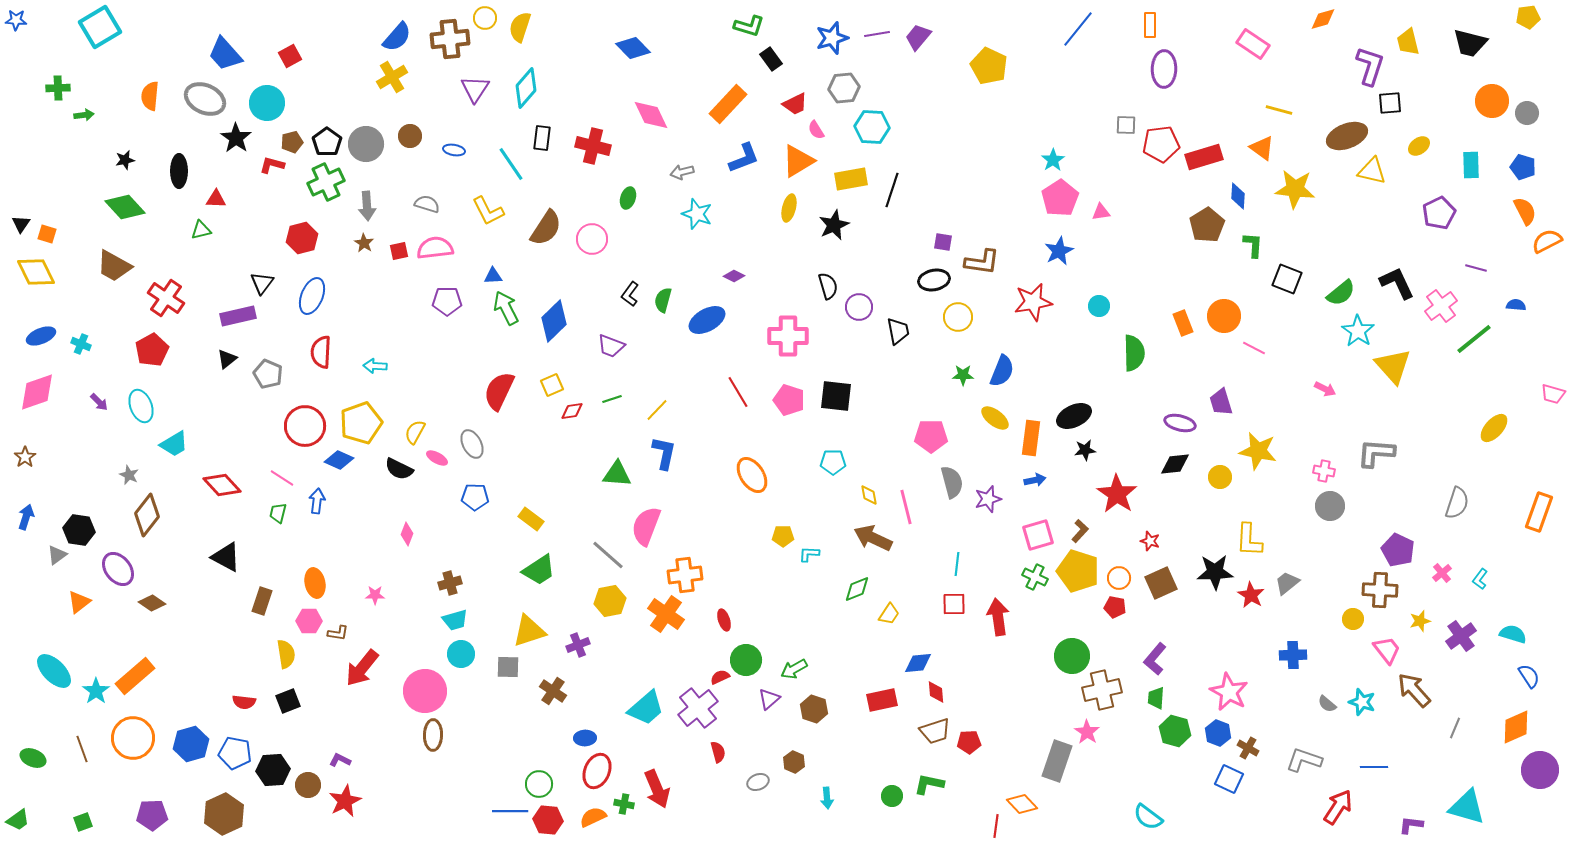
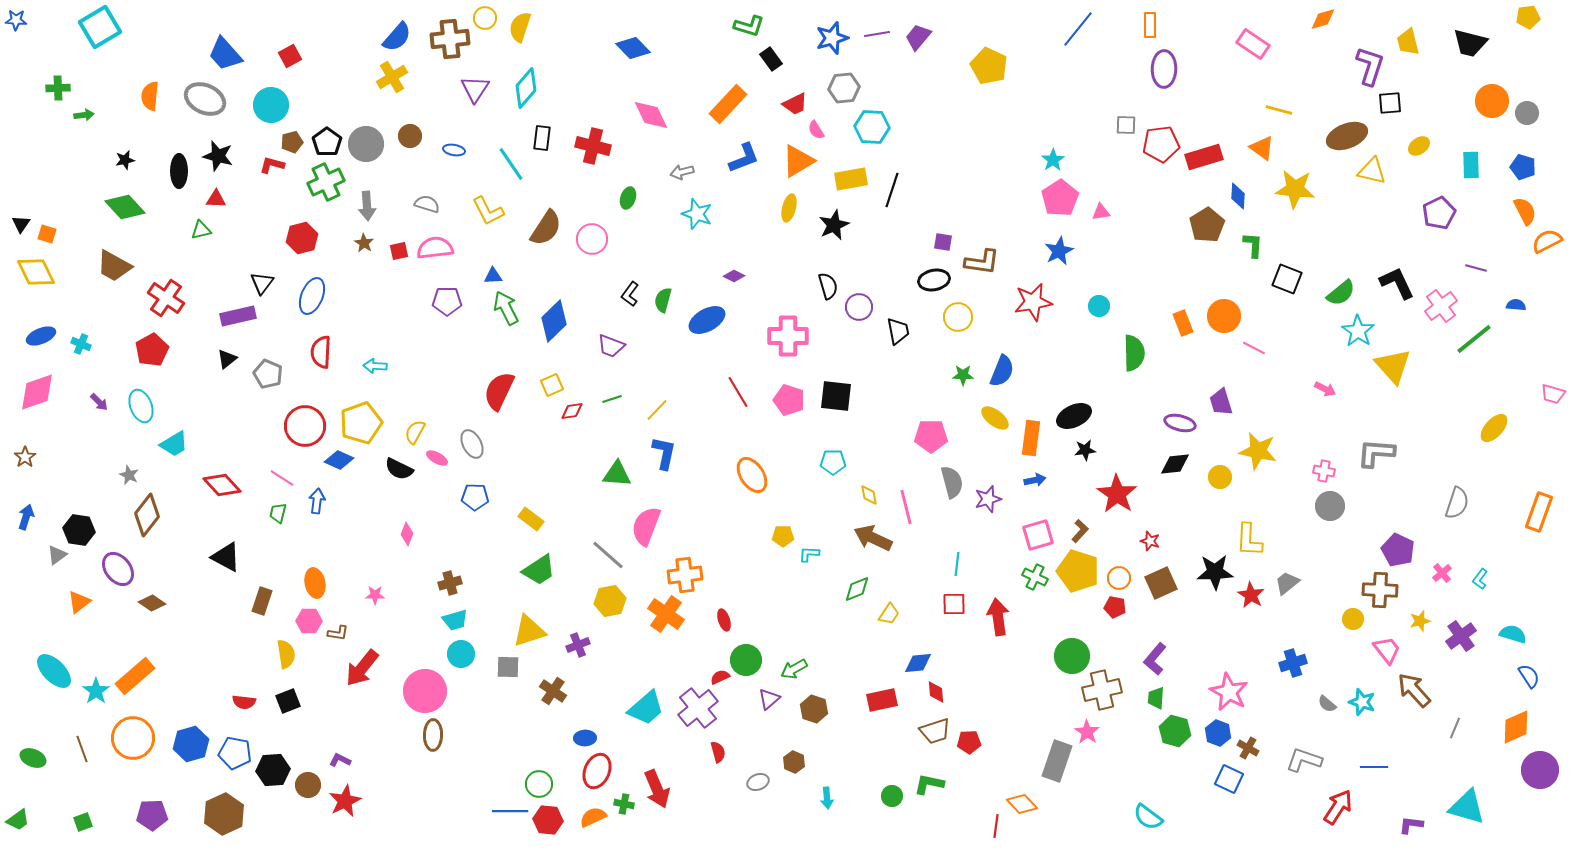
cyan circle at (267, 103): moved 4 px right, 2 px down
black star at (236, 138): moved 18 px left, 18 px down; rotated 20 degrees counterclockwise
blue cross at (1293, 655): moved 8 px down; rotated 16 degrees counterclockwise
